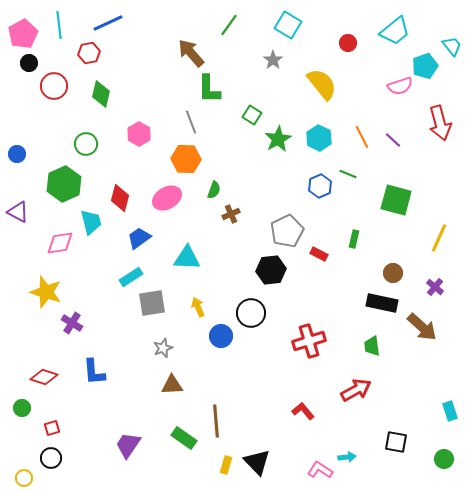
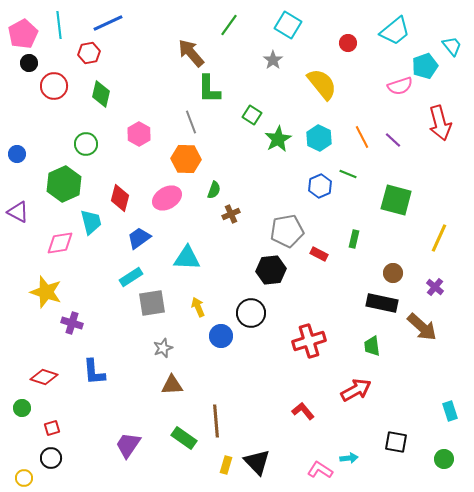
gray pentagon at (287, 231): rotated 16 degrees clockwise
purple cross at (72, 323): rotated 15 degrees counterclockwise
cyan arrow at (347, 457): moved 2 px right, 1 px down
